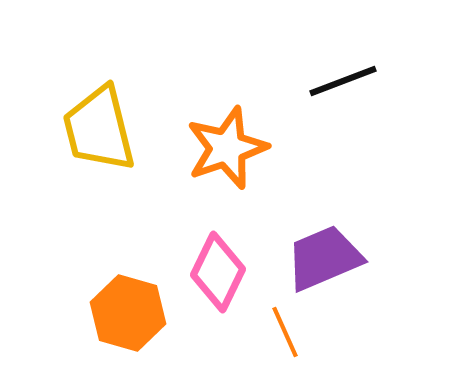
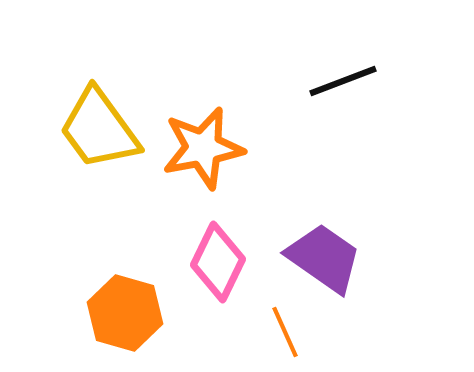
yellow trapezoid: rotated 22 degrees counterclockwise
orange star: moved 24 px left; rotated 8 degrees clockwise
purple trapezoid: rotated 58 degrees clockwise
pink diamond: moved 10 px up
orange hexagon: moved 3 px left
